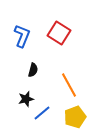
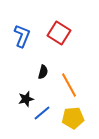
black semicircle: moved 10 px right, 2 px down
yellow pentagon: moved 2 px left, 1 px down; rotated 15 degrees clockwise
